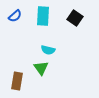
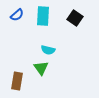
blue semicircle: moved 2 px right, 1 px up
